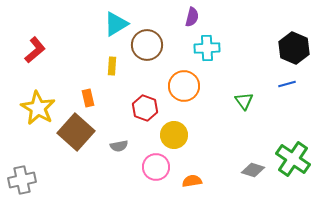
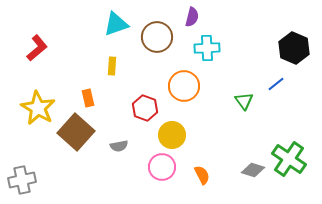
cyan triangle: rotated 12 degrees clockwise
brown circle: moved 10 px right, 8 px up
red L-shape: moved 2 px right, 2 px up
blue line: moved 11 px left; rotated 24 degrees counterclockwise
yellow circle: moved 2 px left
green cross: moved 4 px left
pink circle: moved 6 px right
orange semicircle: moved 10 px right, 6 px up; rotated 72 degrees clockwise
